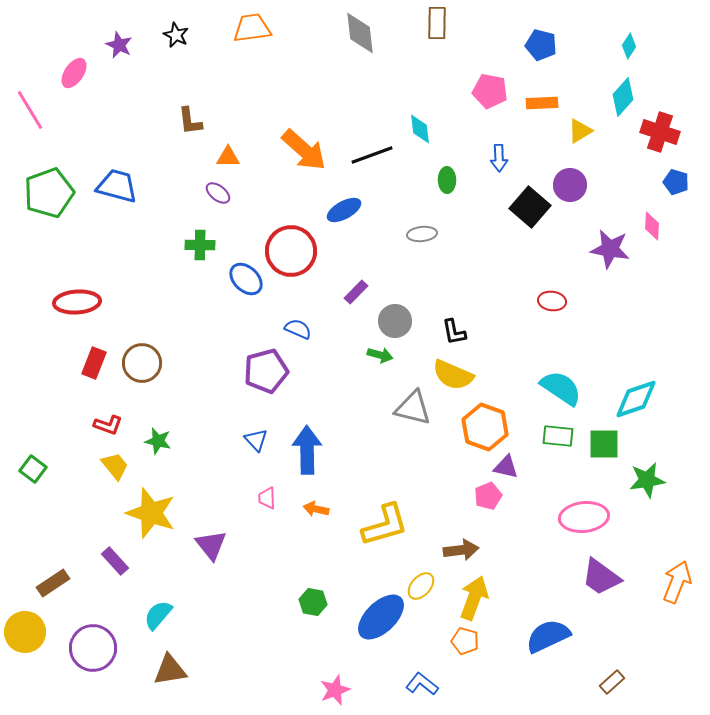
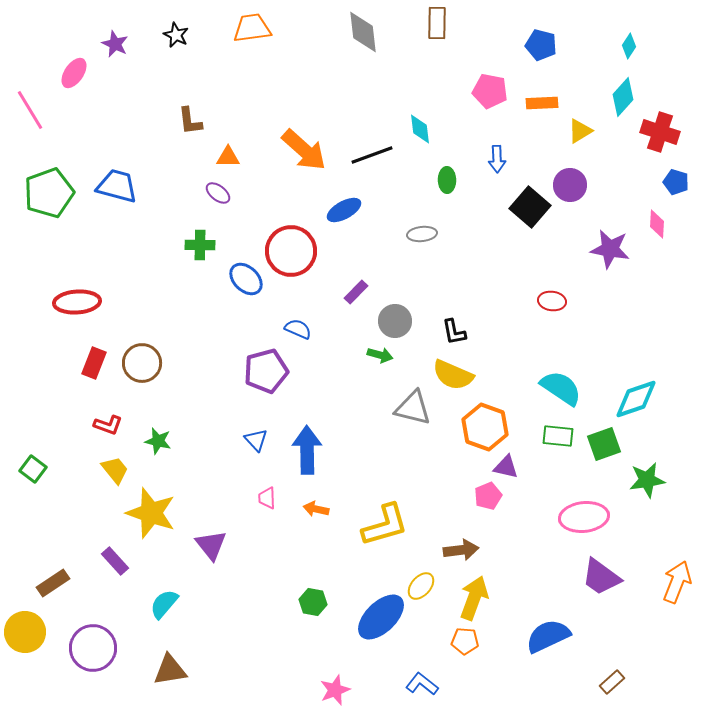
gray diamond at (360, 33): moved 3 px right, 1 px up
purple star at (119, 45): moved 4 px left, 1 px up
blue arrow at (499, 158): moved 2 px left, 1 px down
pink diamond at (652, 226): moved 5 px right, 2 px up
green square at (604, 444): rotated 20 degrees counterclockwise
yellow trapezoid at (115, 466): moved 4 px down
cyan semicircle at (158, 615): moved 6 px right, 11 px up
orange pentagon at (465, 641): rotated 12 degrees counterclockwise
